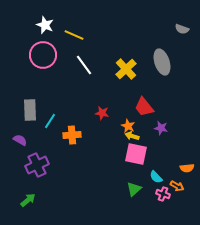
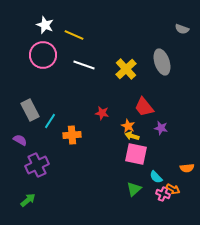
white line: rotated 35 degrees counterclockwise
gray rectangle: rotated 25 degrees counterclockwise
orange arrow: moved 4 px left, 3 px down
